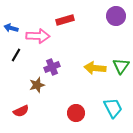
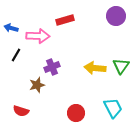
red semicircle: rotated 42 degrees clockwise
